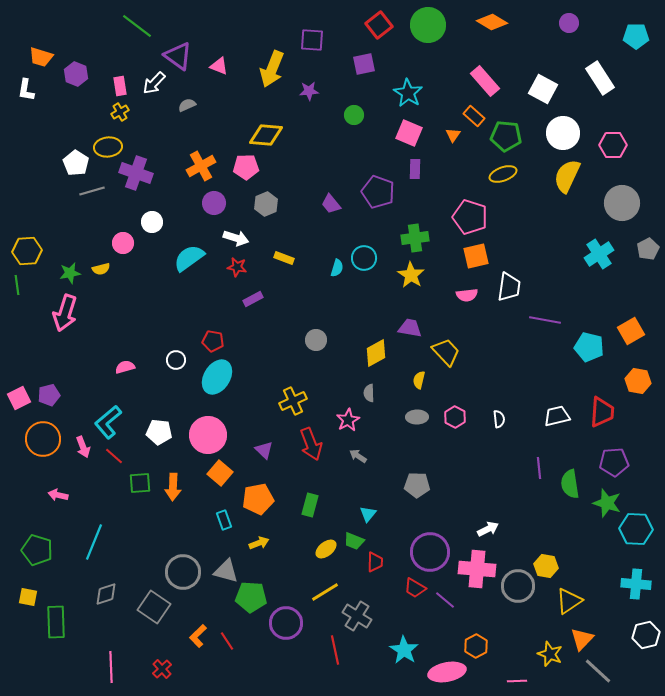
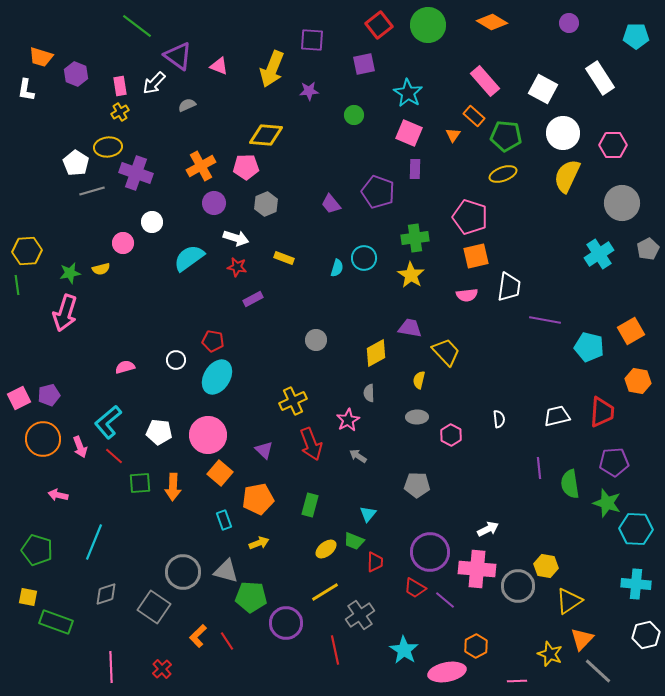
pink hexagon at (455, 417): moved 4 px left, 18 px down
pink arrow at (83, 447): moved 3 px left
gray cross at (357, 616): moved 3 px right, 1 px up; rotated 24 degrees clockwise
green rectangle at (56, 622): rotated 68 degrees counterclockwise
